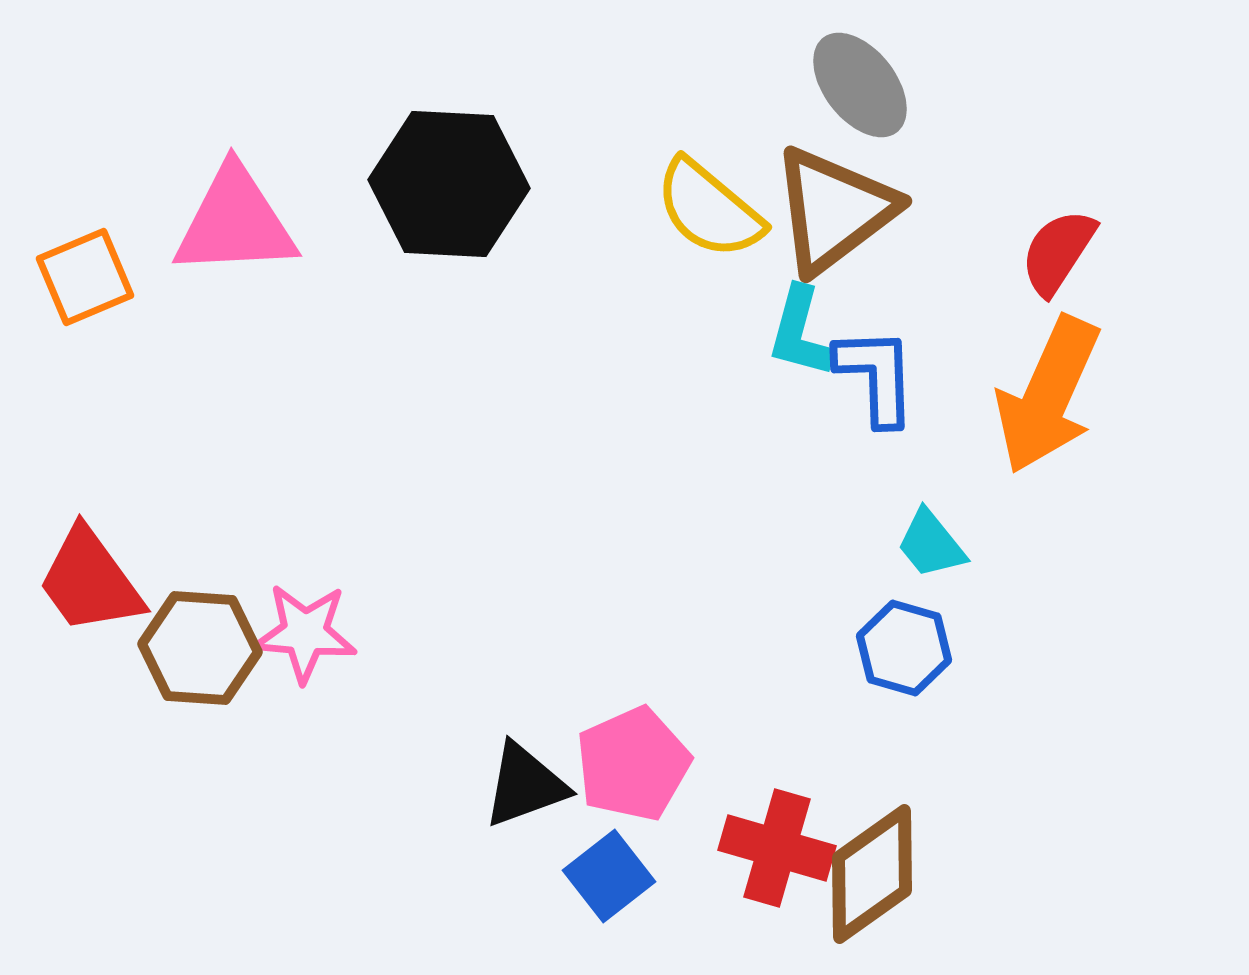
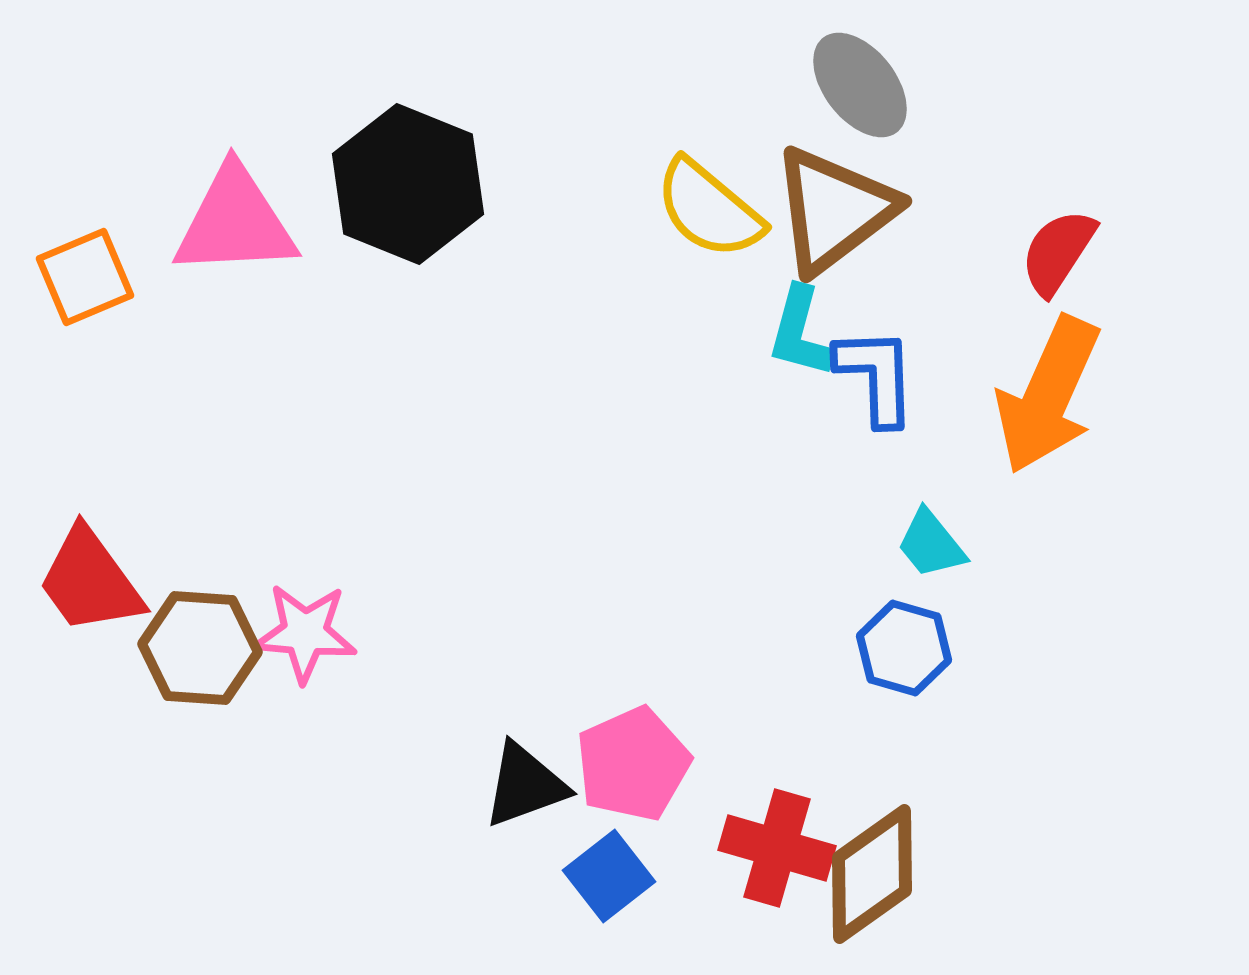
black hexagon: moved 41 px left; rotated 19 degrees clockwise
